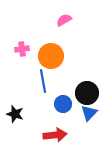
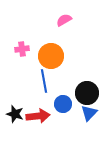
blue line: moved 1 px right
red arrow: moved 17 px left, 19 px up
